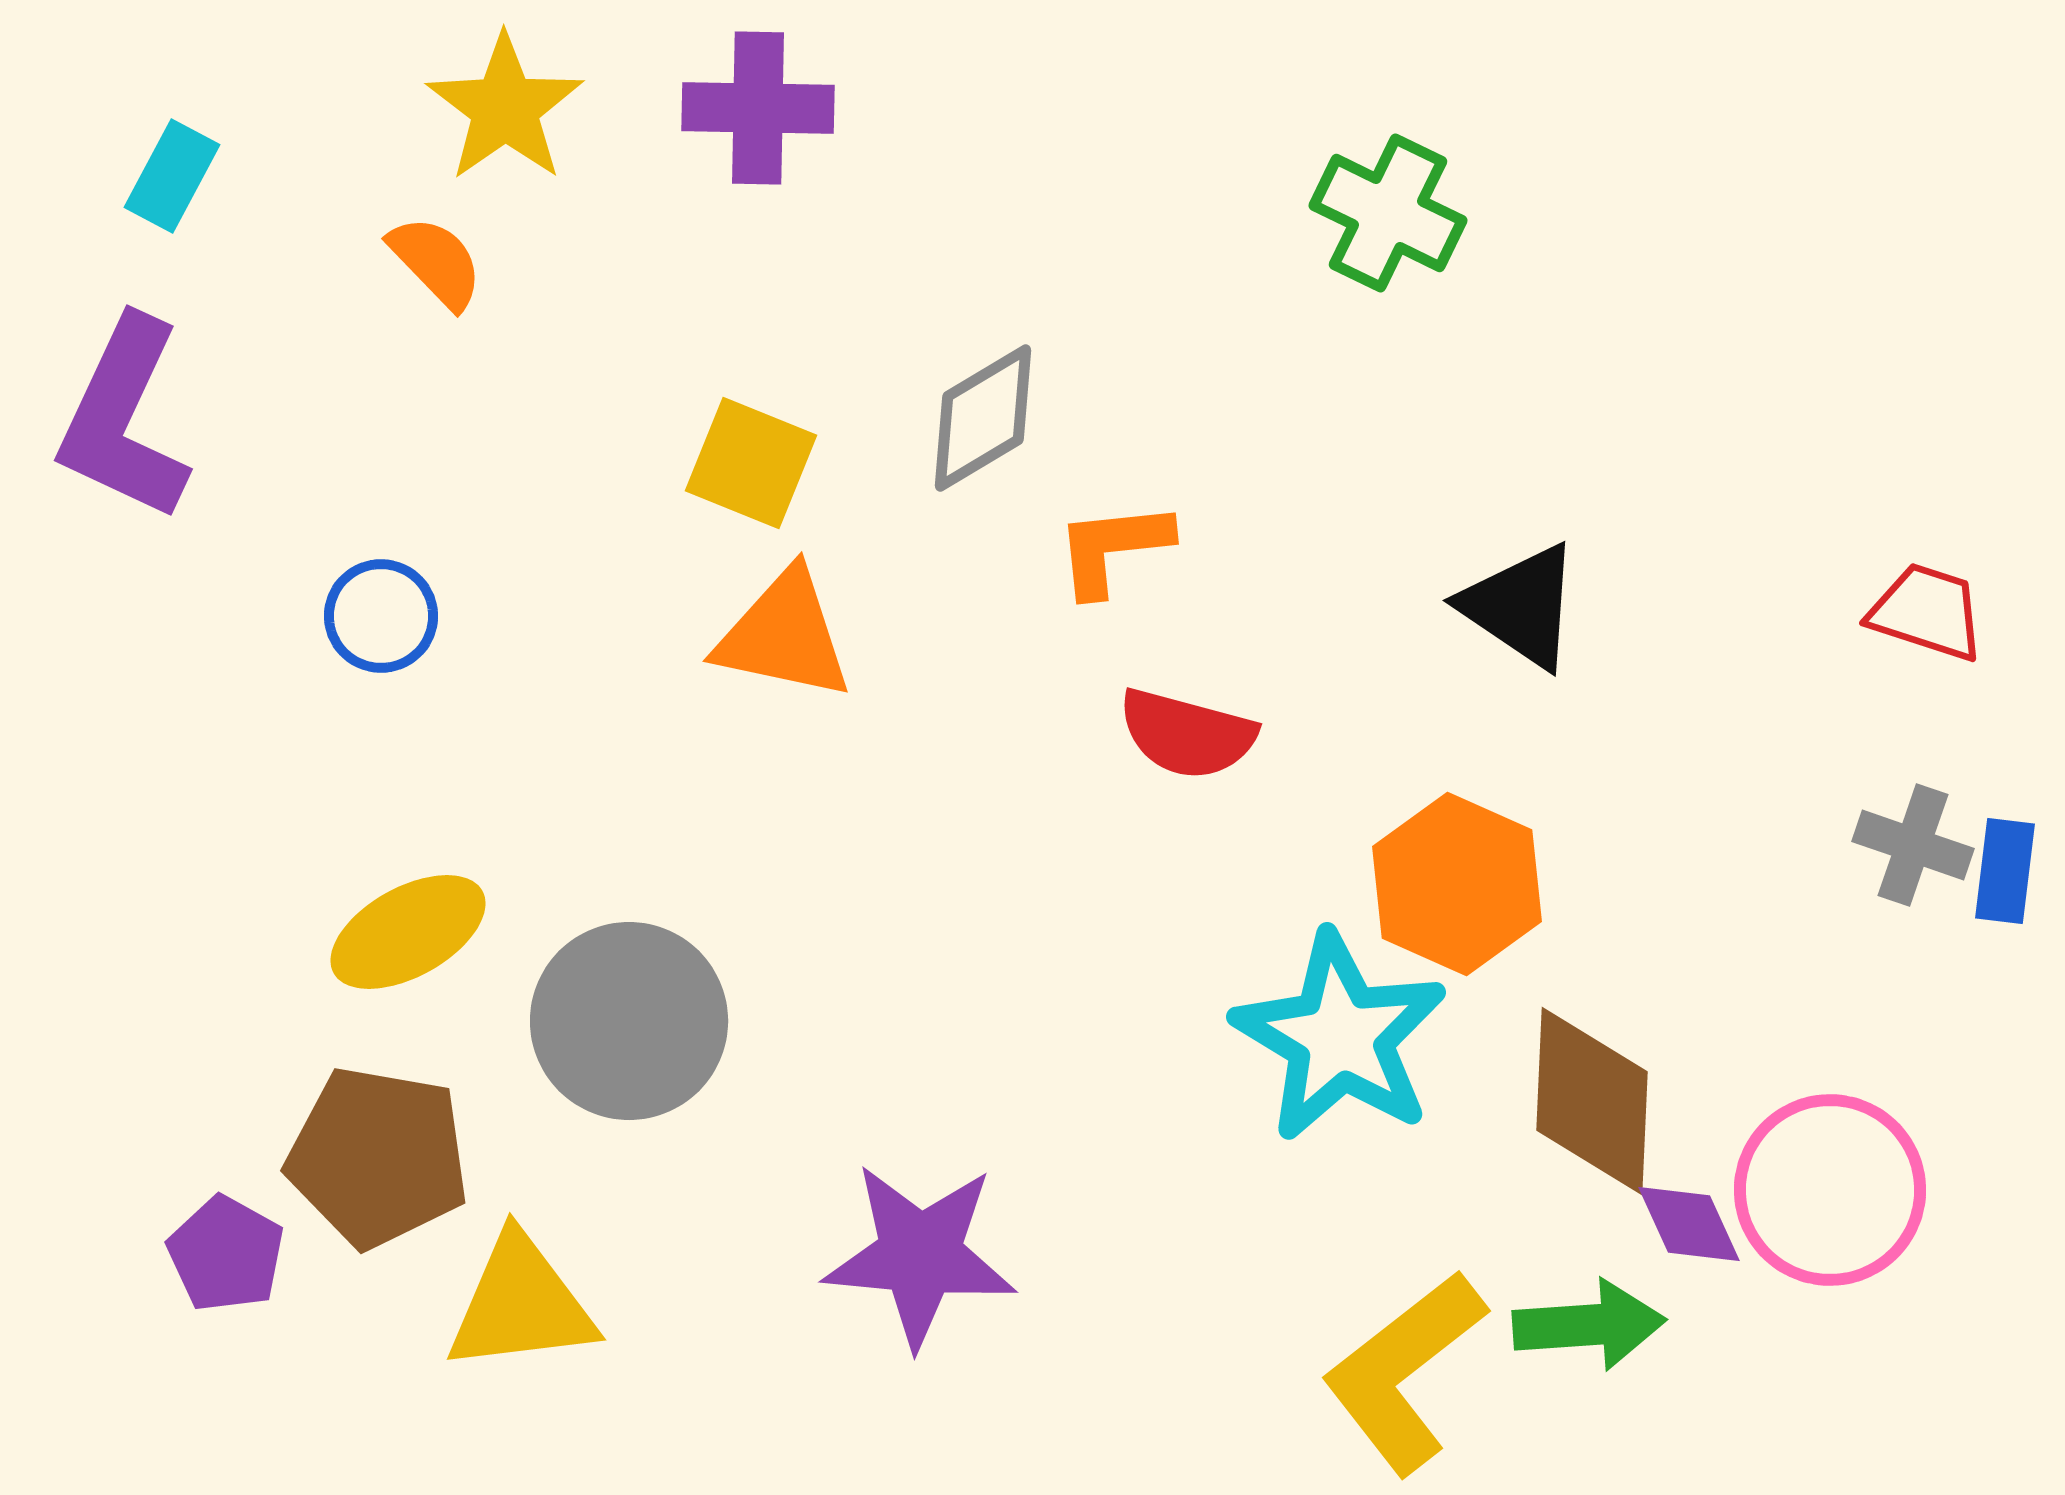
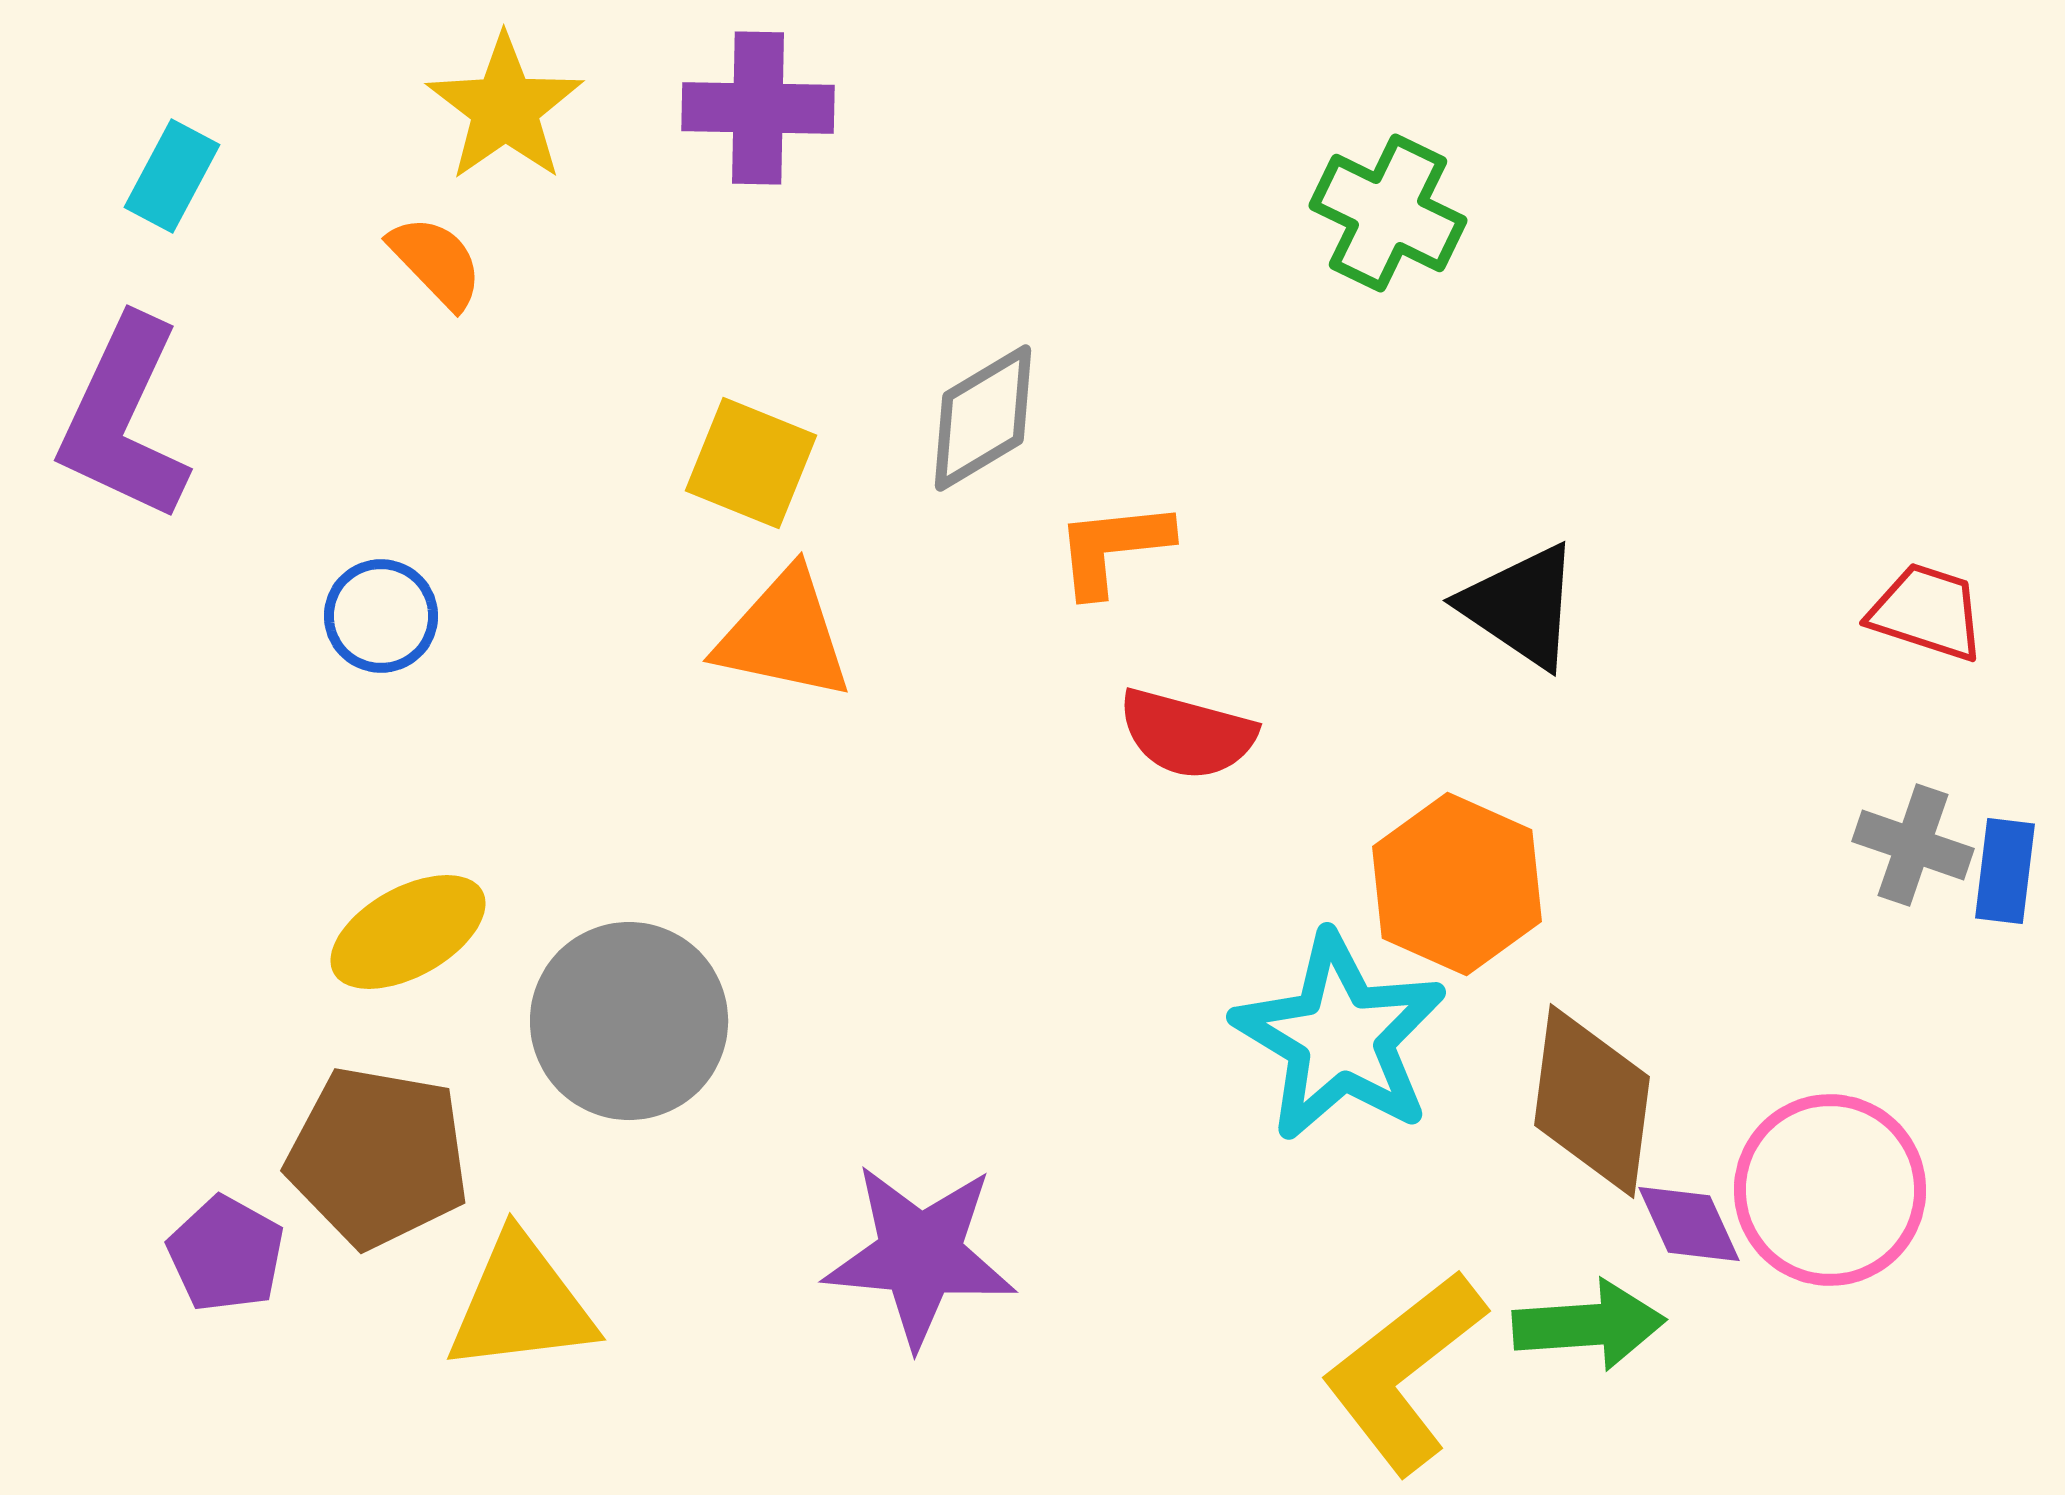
brown diamond: rotated 5 degrees clockwise
